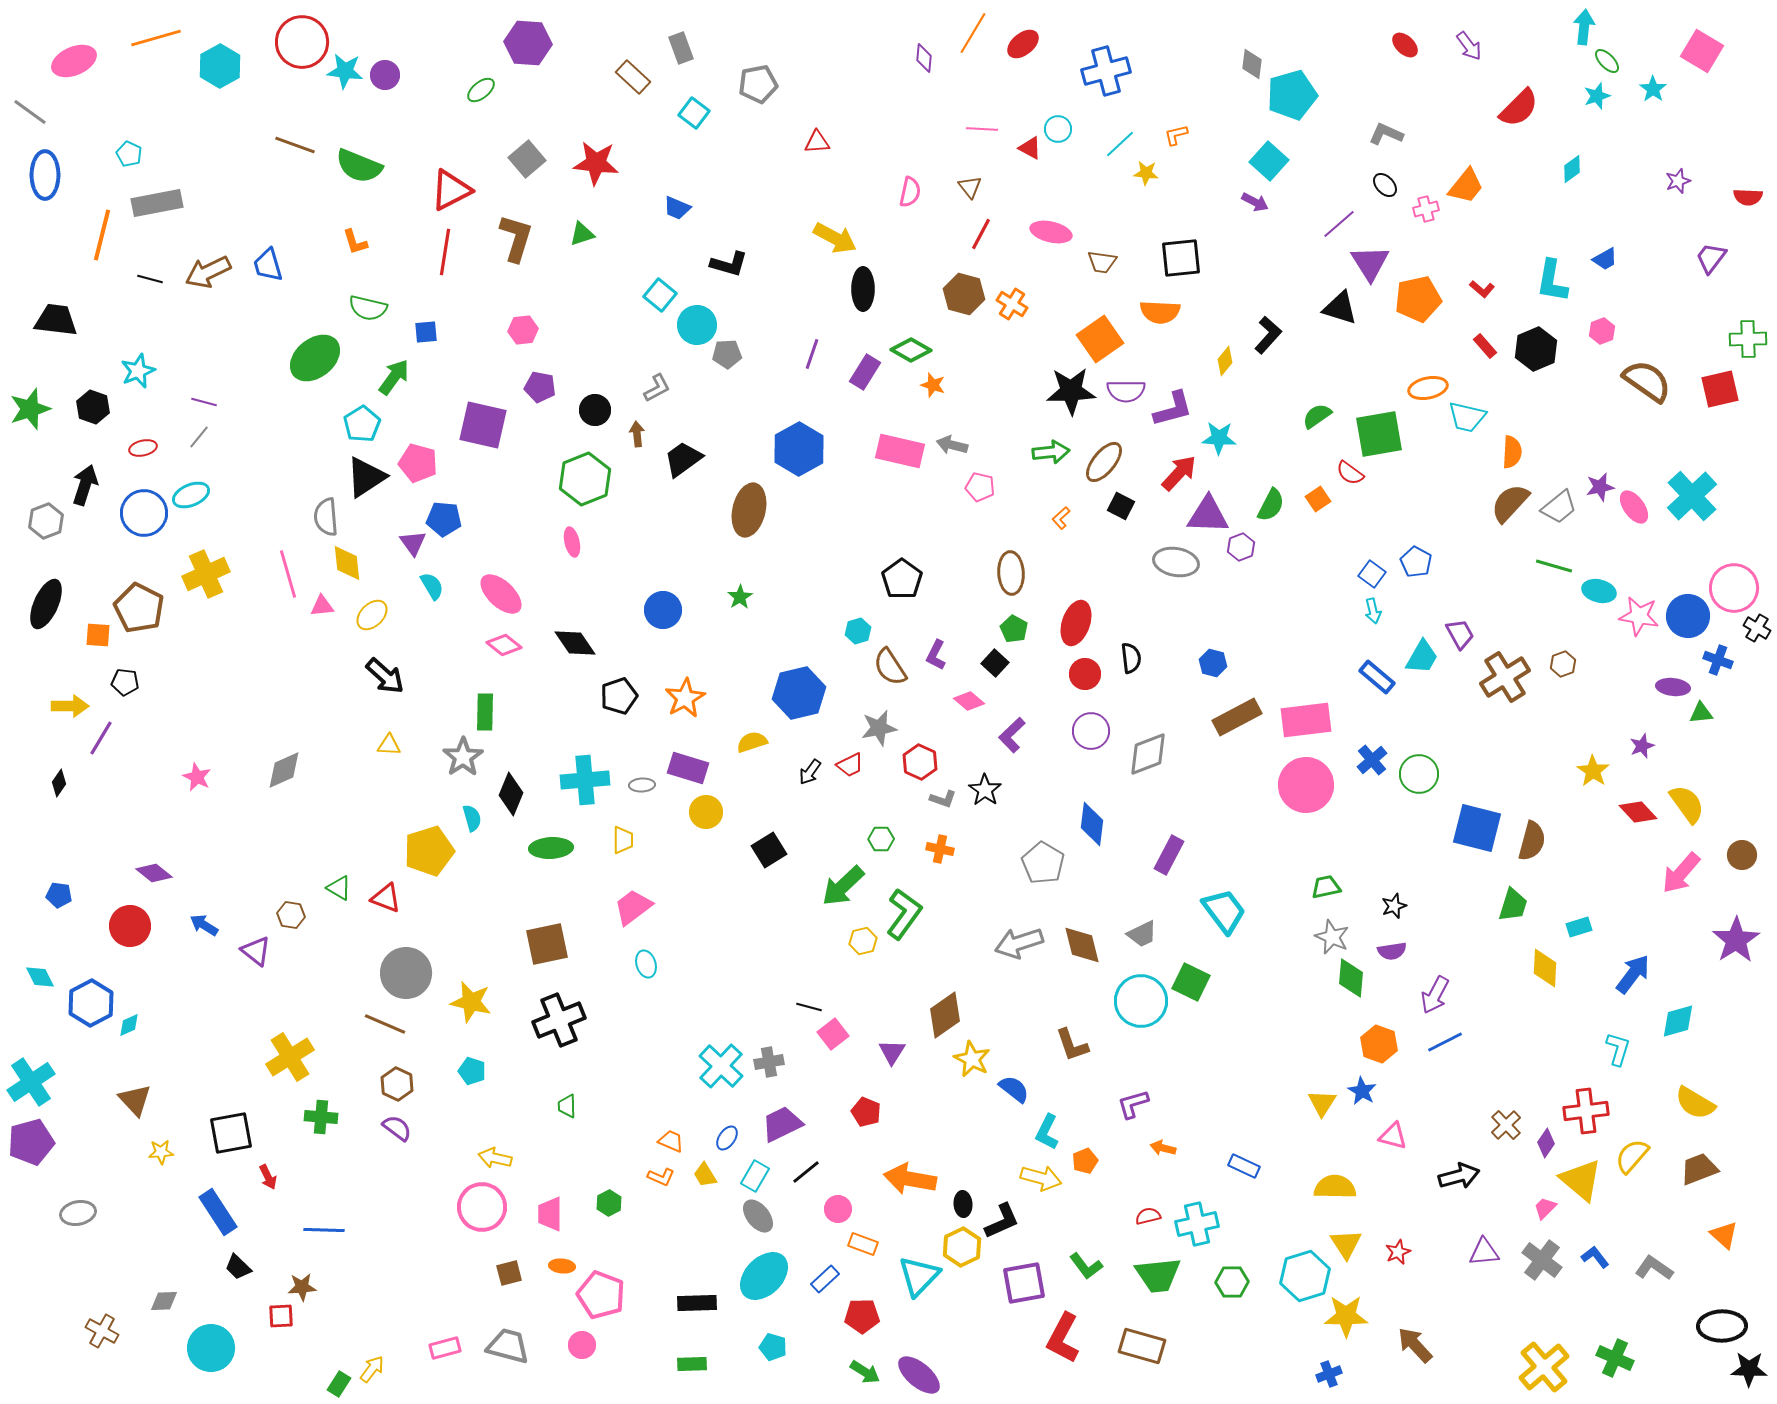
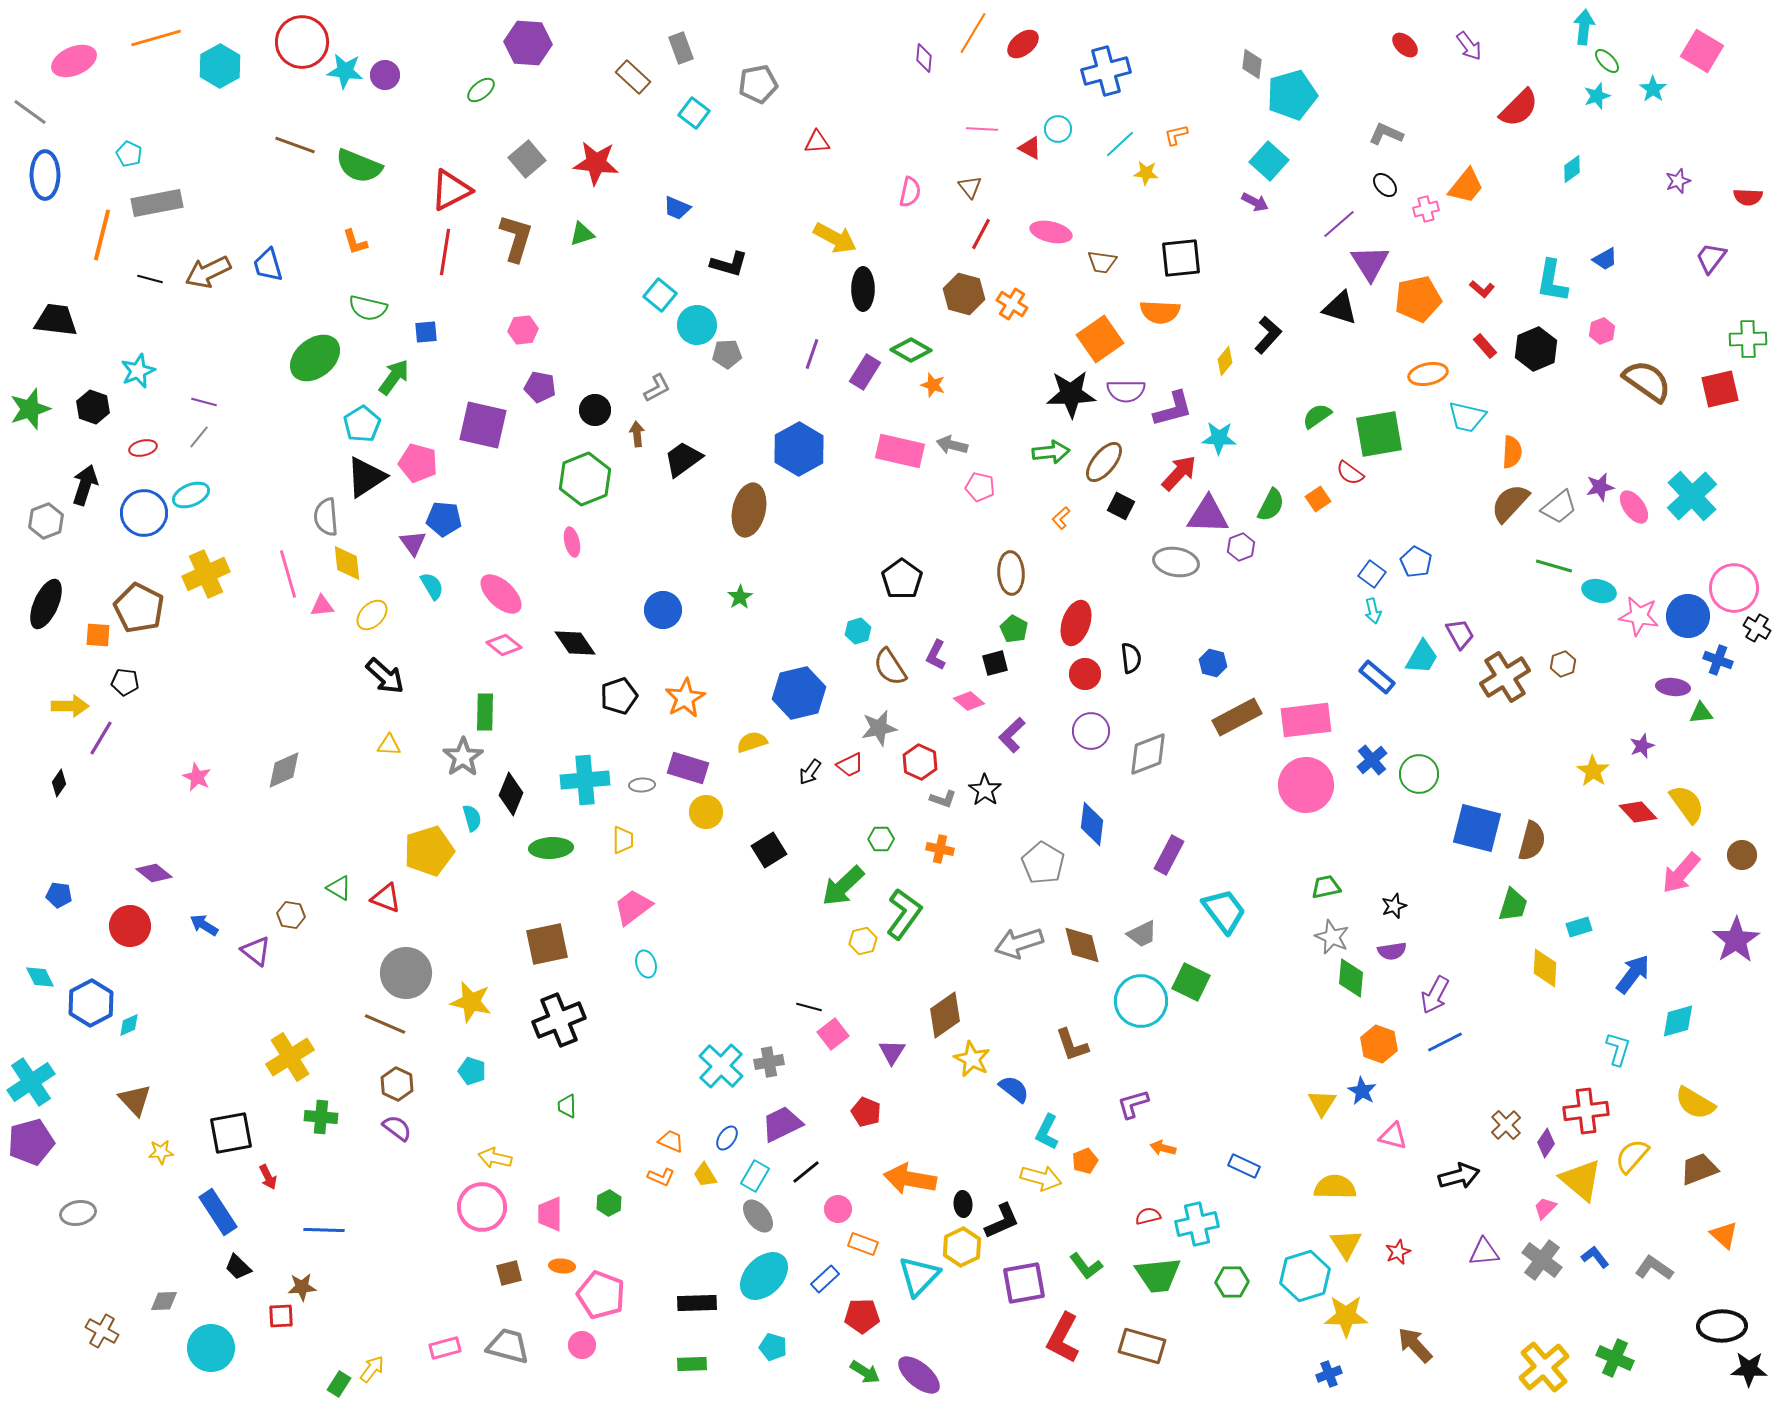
orange ellipse at (1428, 388): moved 14 px up
black star at (1071, 391): moved 3 px down
black square at (995, 663): rotated 32 degrees clockwise
